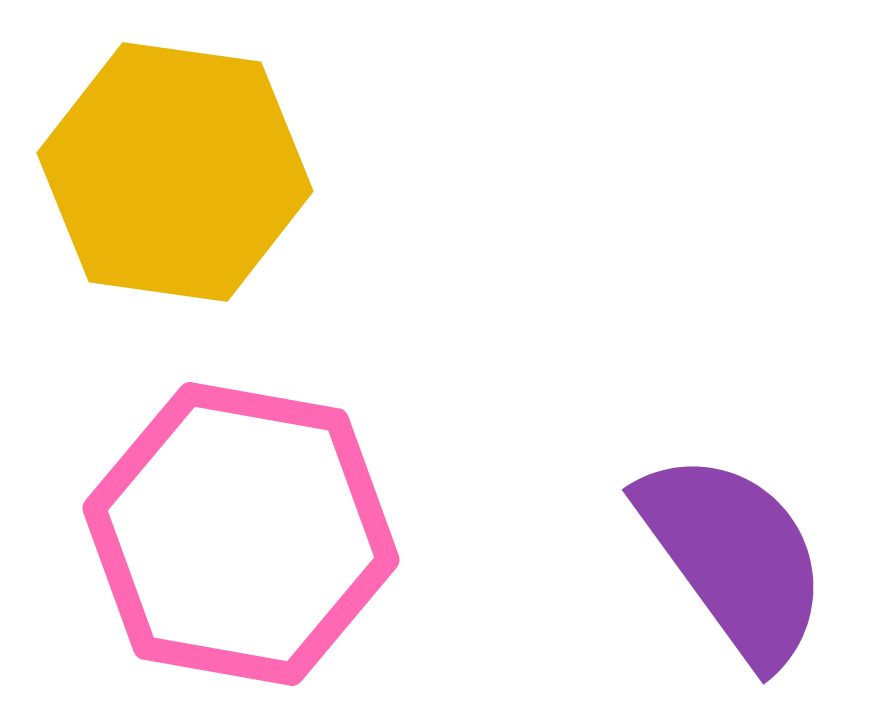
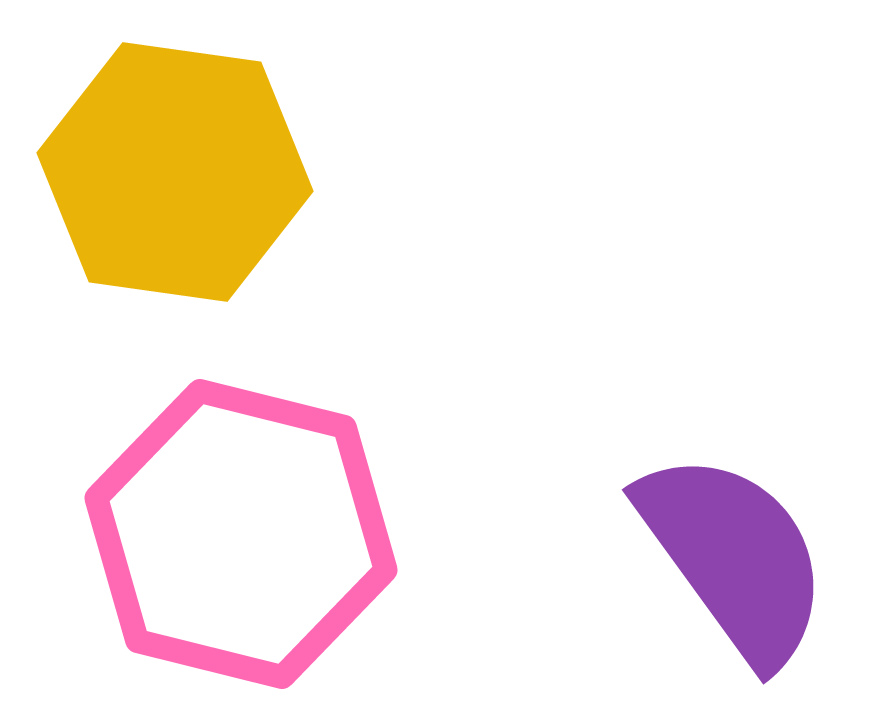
pink hexagon: rotated 4 degrees clockwise
